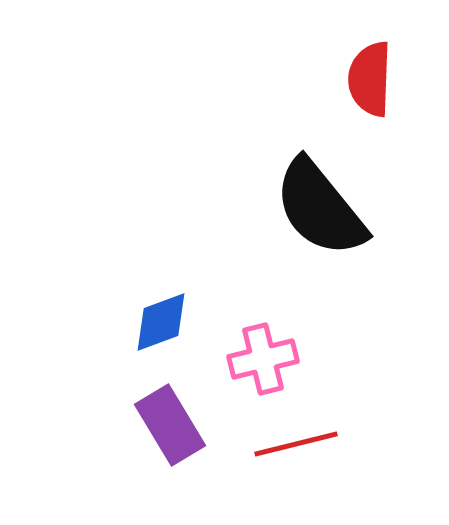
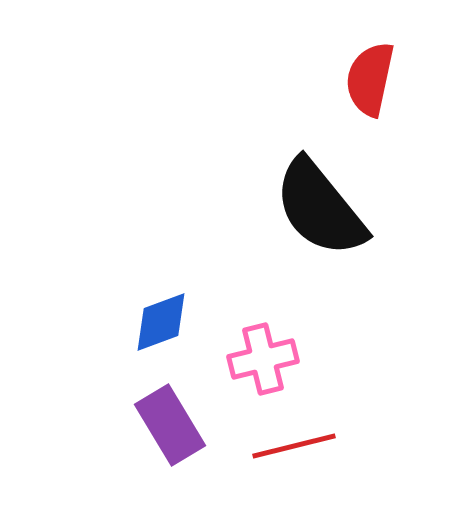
red semicircle: rotated 10 degrees clockwise
red line: moved 2 px left, 2 px down
